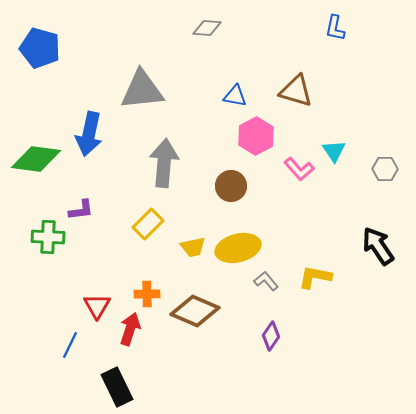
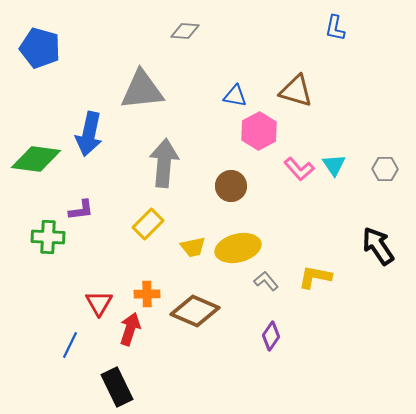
gray diamond: moved 22 px left, 3 px down
pink hexagon: moved 3 px right, 5 px up
cyan triangle: moved 14 px down
red triangle: moved 2 px right, 3 px up
